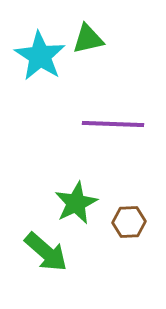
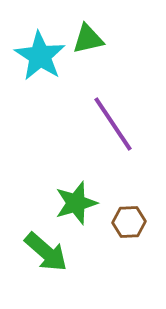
purple line: rotated 54 degrees clockwise
green star: rotated 9 degrees clockwise
